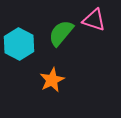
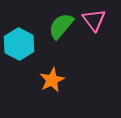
pink triangle: rotated 35 degrees clockwise
green semicircle: moved 7 px up
